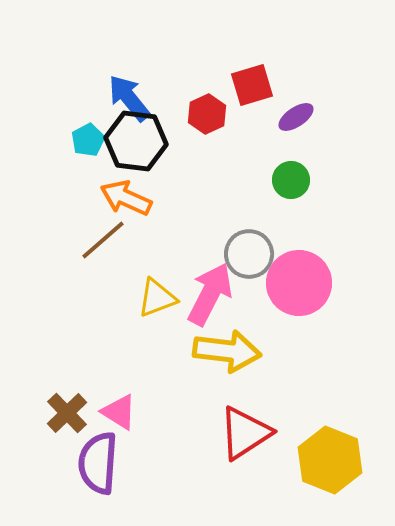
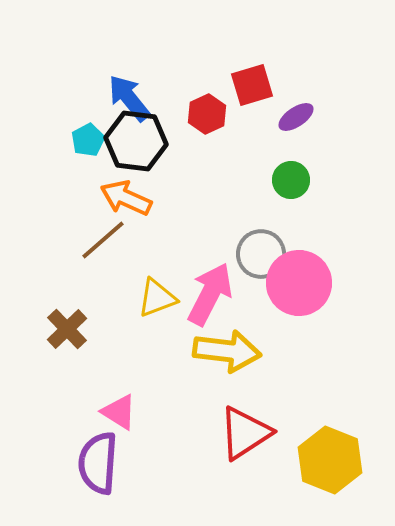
gray circle: moved 12 px right
brown cross: moved 84 px up
